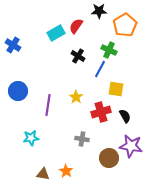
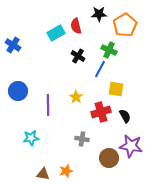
black star: moved 3 px down
red semicircle: rotated 49 degrees counterclockwise
purple line: rotated 10 degrees counterclockwise
orange star: rotated 24 degrees clockwise
